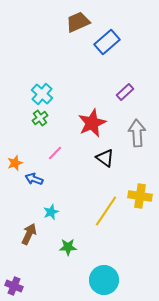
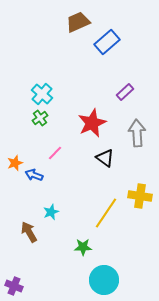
blue arrow: moved 4 px up
yellow line: moved 2 px down
brown arrow: moved 2 px up; rotated 55 degrees counterclockwise
green star: moved 15 px right
